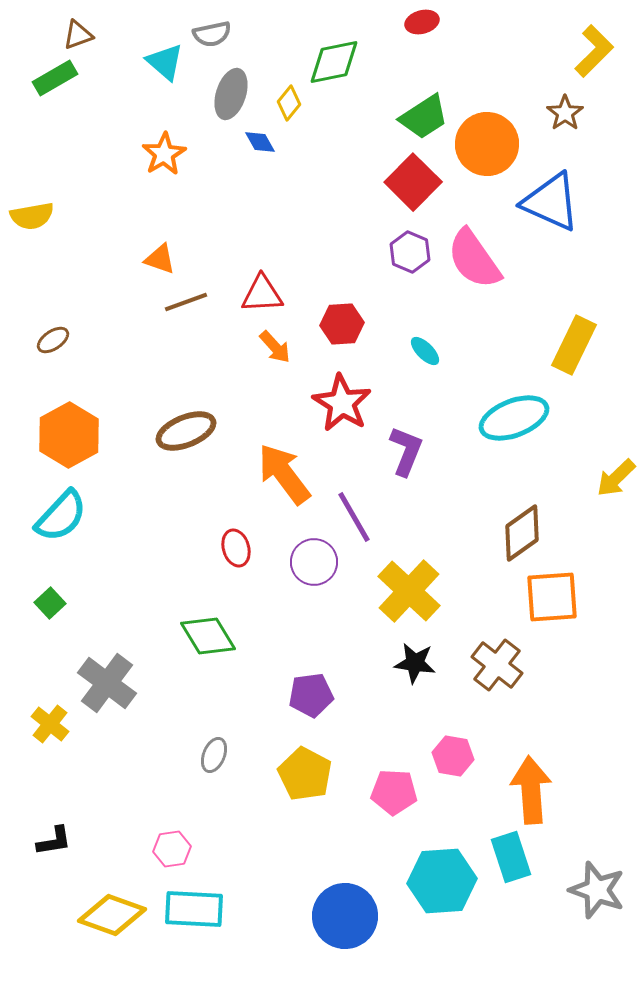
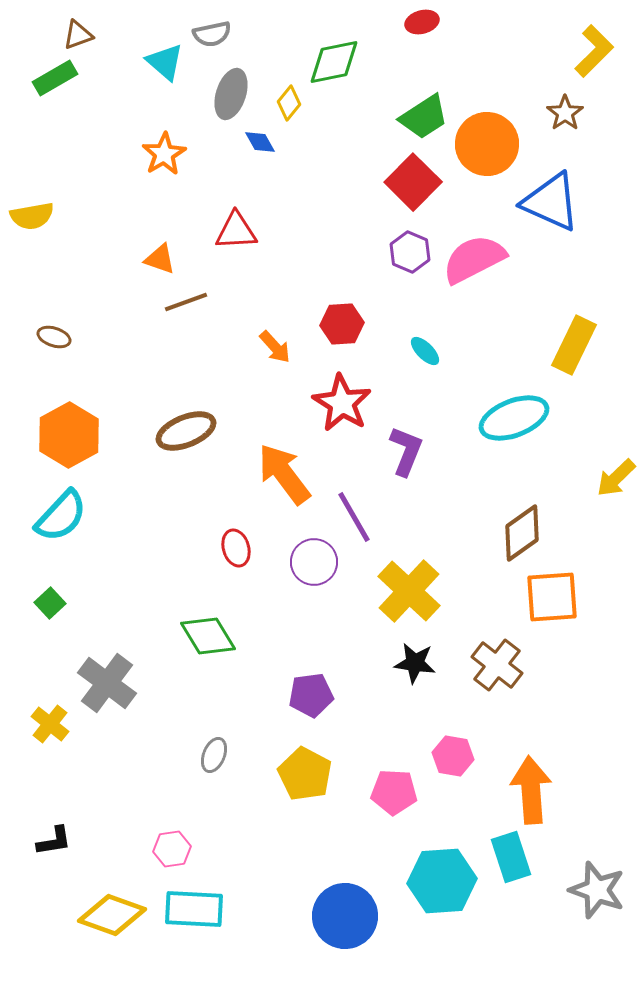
pink semicircle at (474, 259): rotated 98 degrees clockwise
red triangle at (262, 294): moved 26 px left, 63 px up
brown ellipse at (53, 340): moved 1 px right, 3 px up; rotated 52 degrees clockwise
